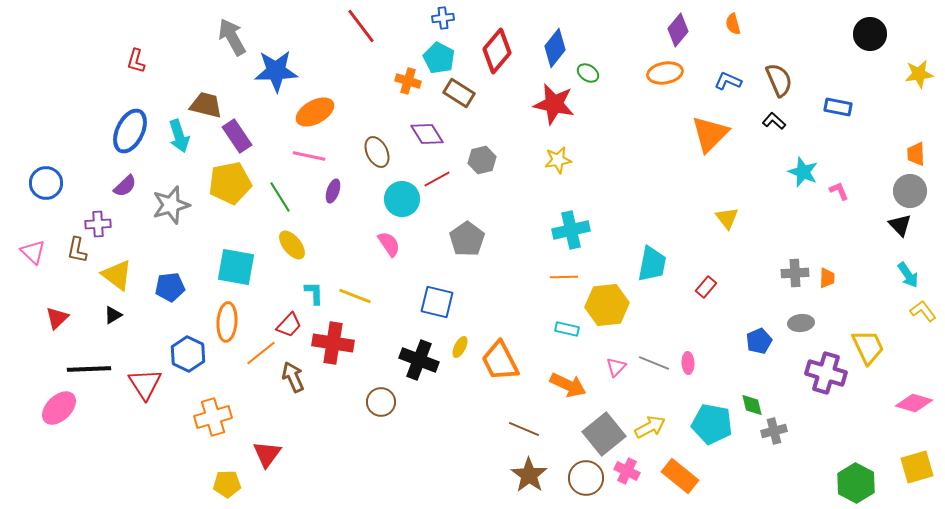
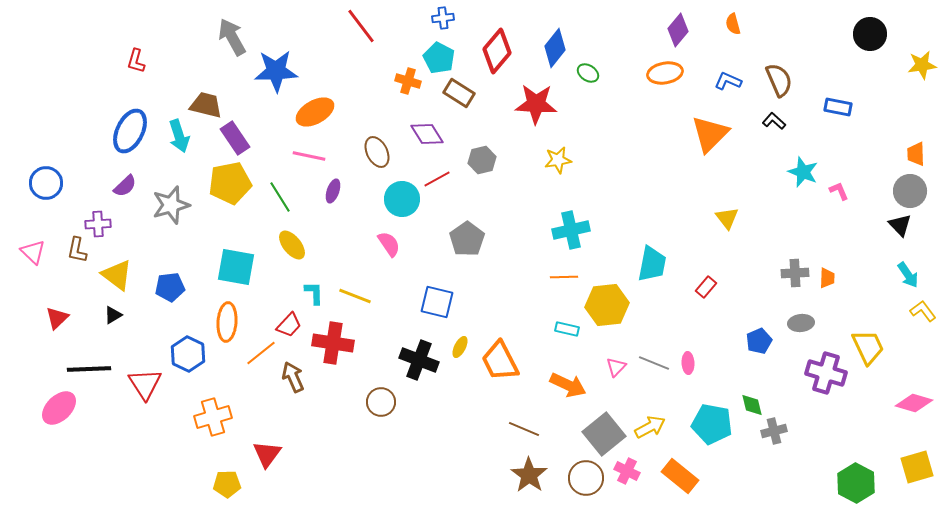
yellow star at (919, 74): moved 3 px right, 9 px up
red star at (554, 104): moved 18 px left; rotated 9 degrees counterclockwise
purple rectangle at (237, 136): moved 2 px left, 2 px down
